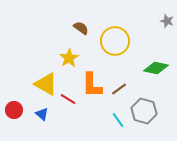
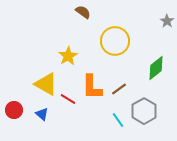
gray star: rotated 16 degrees clockwise
brown semicircle: moved 2 px right, 16 px up
yellow star: moved 1 px left, 2 px up
green diamond: rotated 50 degrees counterclockwise
orange L-shape: moved 2 px down
gray hexagon: rotated 15 degrees clockwise
